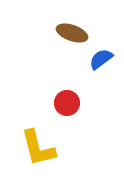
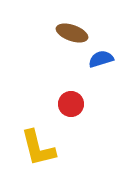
blue semicircle: rotated 20 degrees clockwise
red circle: moved 4 px right, 1 px down
